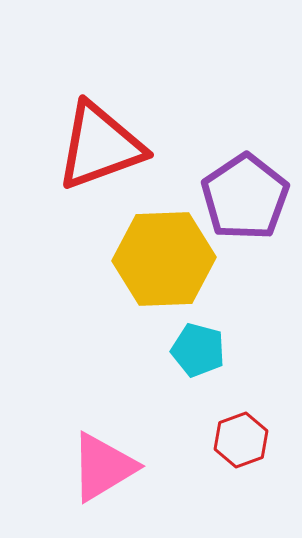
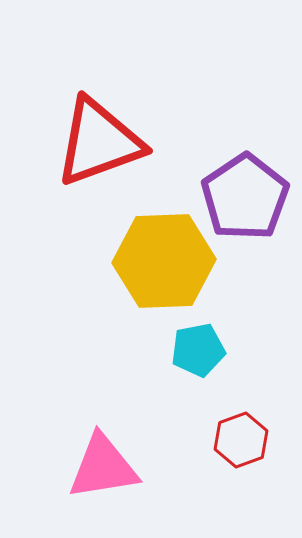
red triangle: moved 1 px left, 4 px up
yellow hexagon: moved 2 px down
cyan pentagon: rotated 26 degrees counterclockwise
pink triangle: rotated 22 degrees clockwise
